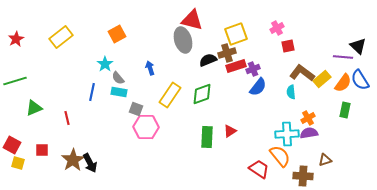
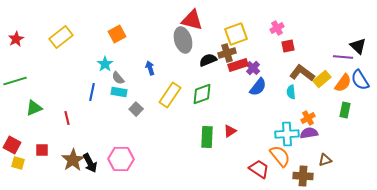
red rectangle at (236, 66): moved 2 px right, 1 px up
purple cross at (253, 69): moved 1 px up; rotated 24 degrees counterclockwise
gray square at (136, 109): rotated 24 degrees clockwise
pink hexagon at (146, 127): moved 25 px left, 32 px down
